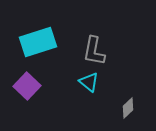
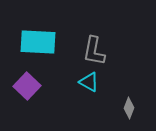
cyan rectangle: rotated 21 degrees clockwise
cyan triangle: rotated 10 degrees counterclockwise
gray diamond: moved 1 px right; rotated 25 degrees counterclockwise
